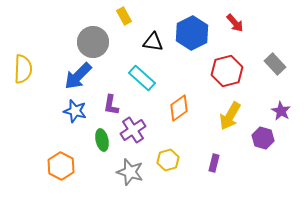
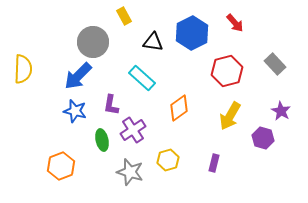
orange hexagon: rotated 12 degrees clockwise
